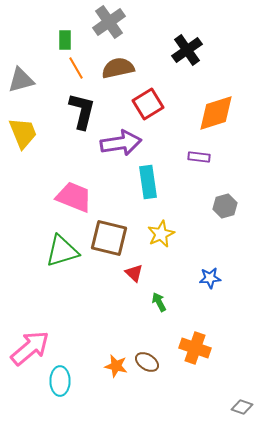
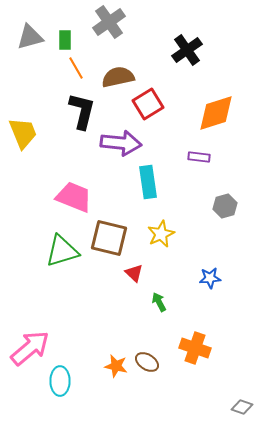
brown semicircle: moved 9 px down
gray triangle: moved 9 px right, 43 px up
purple arrow: rotated 15 degrees clockwise
